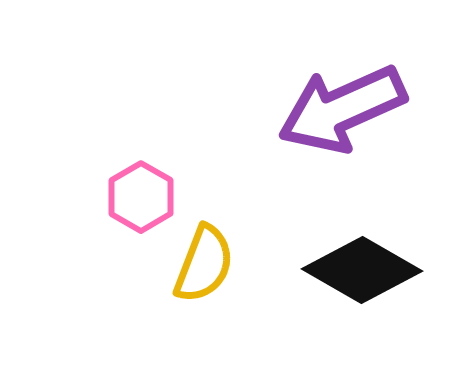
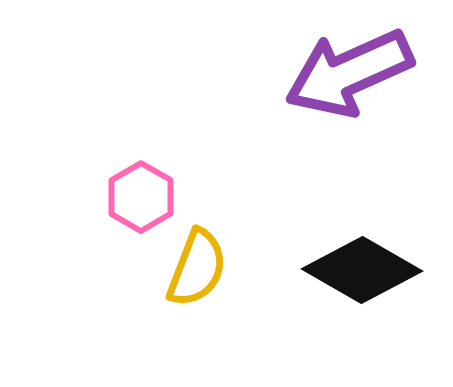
purple arrow: moved 7 px right, 36 px up
yellow semicircle: moved 7 px left, 4 px down
